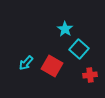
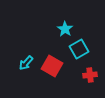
cyan square: rotated 18 degrees clockwise
